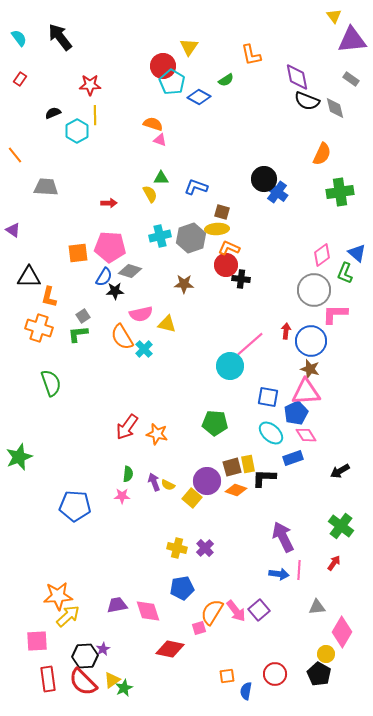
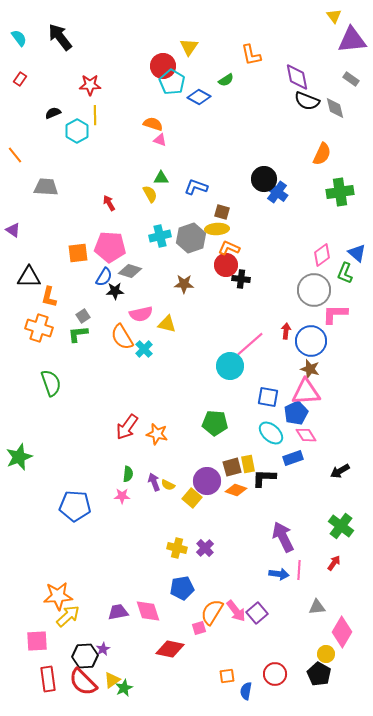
red arrow at (109, 203): rotated 119 degrees counterclockwise
purple trapezoid at (117, 605): moved 1 px right, 7 px down
purple square at (259, 610): moved 2 px left, 3 px down
